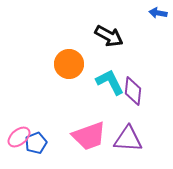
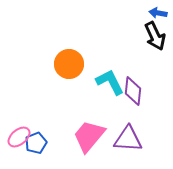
black arrow: moved 46 px right; rotated 36 degrees clockwise
pink trapezoid: rotated 150 degrees clockwise
